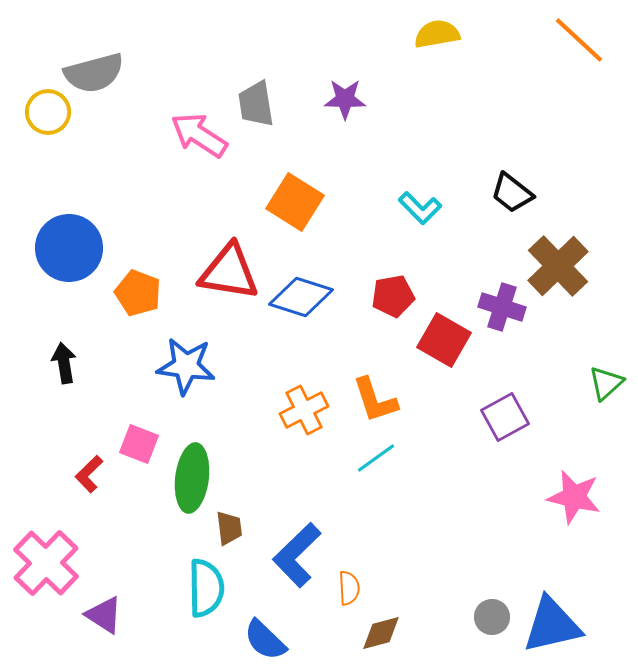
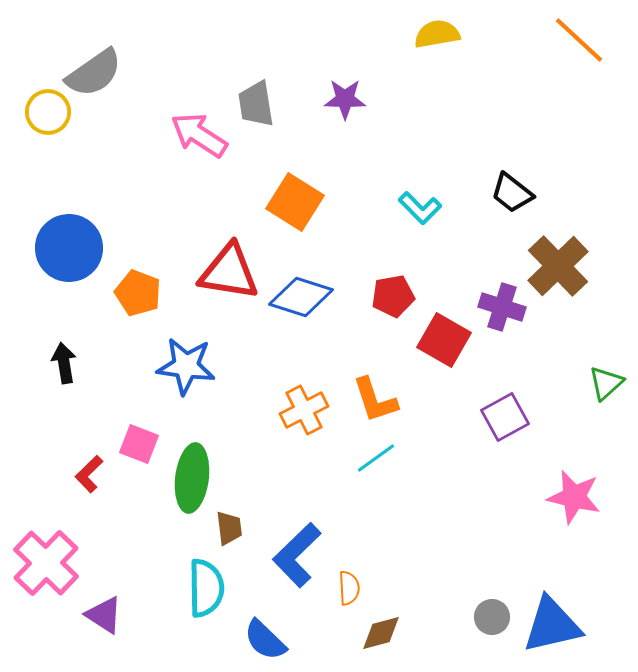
gray semicircle: rotated 20 degrees counterclockwise
